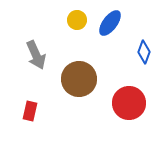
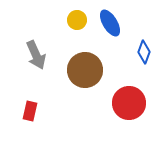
blue ellipse: rotated 68 degrees counterclockwise
brown circle: moved 6 px right, 9 px up
